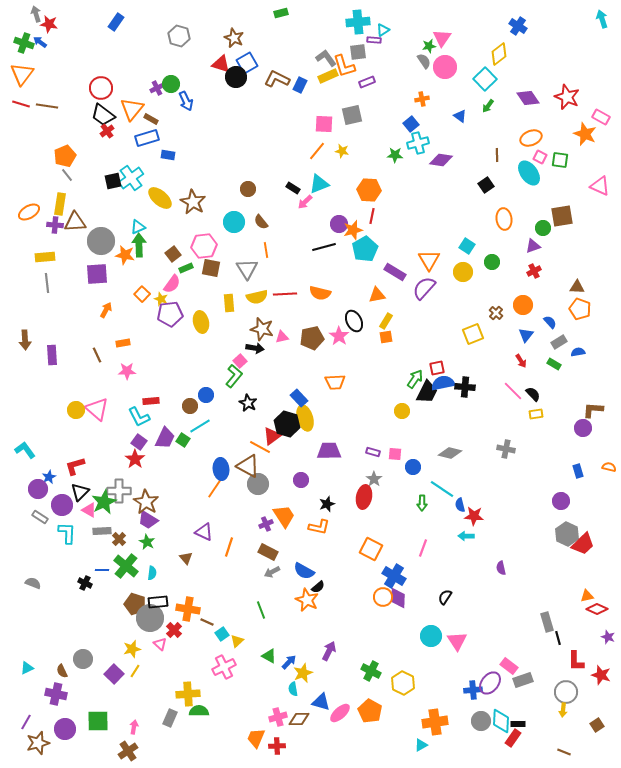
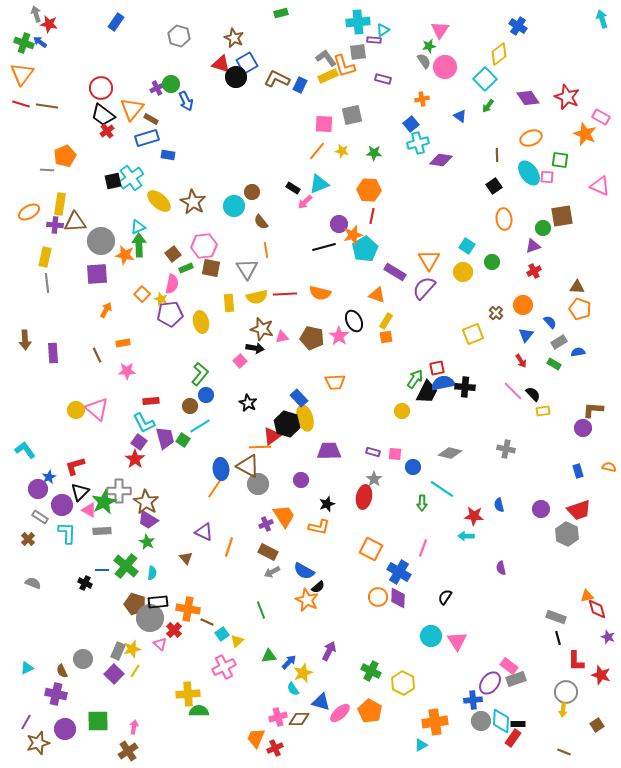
pink triangle at (442, 38): moved 2 px left, 8 px up
purple rectangle at (367, 82): moved 16 px right, 3 px up; rotated 35 degrees clockwise
green star at (395, 155): moved 21 px left, 2 px up
pink square at (540, 157): moved 7 px right, 20 px down; rotated 24 degrees counterclockwise
gray line at (67, 175): moved 20 px left, 5 px up; rotated 48 degrees counterclockwise
black square at (486, 185): moved 8 px right, 1 px down
brown circle at (248, 189): moved 4 px right, 3 px down
yellow ellipse at (160, 198): moved 1 px left, 3 px down
cyan circle at (234, 222): moved 16 px up
orange star at (353, 230): moved 5 px down
yellow rectangle at (45, 257): rotated 72 degrees counterclockwise
pink semicircle at (172, 284): rotated 24 degrees counterclockwise
orange triangle at (377, 295): rotated 30 degrees clockwise
brown pentagon at (312, 338): rotated 25 degrees clockwise
purple rectangle at (52, 355): moved 1 px right, 2 px up
green L-shape at (234, 376): moved 34 px left, 2 px up
yellow rectangle at (536, 414): moved 7 px right, 3 px up
cyan L-shape at (139, 417): moved 5 px right, 6 px down
purple trapezoid at (165, 438): rotated 40 degrees counterclockwise
orange line at (260, 447): rotated 30 degrees counterclockwise
purple circle at (561, 501): moved 20 px left, 8 px down
blue semicircle at (460, 505): moved 39 px right
brown cross at (119, 539): moved 91 px left
red trapezoid at (583, 544): moved 4 px left, 34 px up; rotated 25 degrees clockwise
blue cross at (394, 576): moved 5 px right, 4 px up
orange circle at (383, 597): moved 5 px left
red diamond at (597, 609): rotated 50 degrees clockwise
gray rectangle at (547, 622): moved 9 px right, 5 px up; rotated 54 degrees counterclockwise
green triangle at (269, 656): rotated 35 degrees counterclockwise
gray rectangle at (523, 680): moved 7 px left, 1 px up
cyan semicircle at (293, 689): rotated 24 degrees counterclockwise
blue cross at (473, 690): moved 10 px down
gray rectangle at (170, 718): moved 52 px left, 67 px up
red cross at (277, 746): moved 2 px left, 2 px down; rotated 21 degrees counterclockwise
